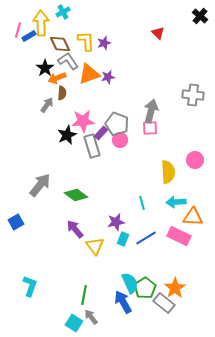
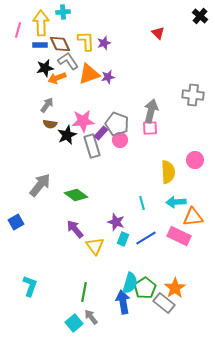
cyan cross at (63, 12): rotated 24 degrees clockwise
blue rectangle at (29, 36): moved 11 px right, 9 px down; rotated 32 degrees clockwise
black star at (45, 68): rotated 24 degrees clockwise
brown semicircle at (62, 93): moved 12 px left, 31 px down; rotated 96 degrees clockwise
orange triangle at (193, 217): rotated 10 degrees counterclockwise
purple star at (116, 222): rotated 30 degrees clockwise
cyan semicircle at (130, 283): rotated 40 degrees clockwise
green line at (84, 295): moved 3 px up
blue arrow at (123, 302): rotated 20 degrees clockwise
cyan square at (74, 323): rotated 18 degrees clockwise
